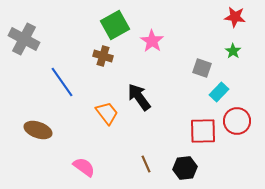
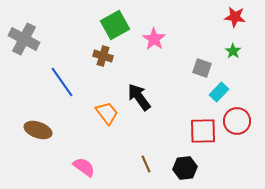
pink star: moved 2 px right, 2 px up
